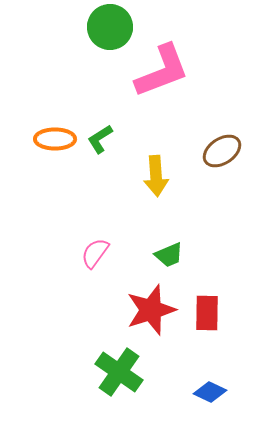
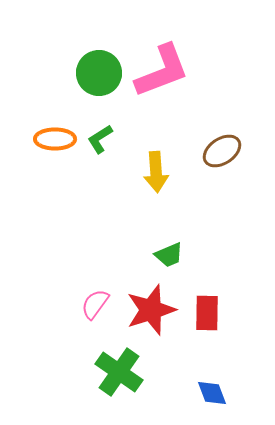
green circle: moved 11 px left, 46 px down
yellow arrow: moved 4 px up
pink semicircle: moved 51 px down
blue diamond: moved 2 px right, 1 px down; rotated 44 degrees clockwise
